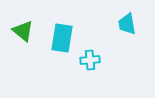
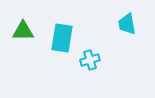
green triangle: rotated 40 degrees counterclockwise
cyan cross: rotated 12 degrees counterclockwise
